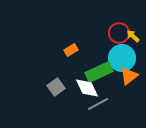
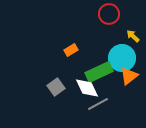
red circle: moved 10 px left, 19 px up
